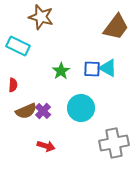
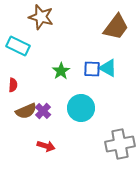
gray cross: moved 6 px right, 1 px down
